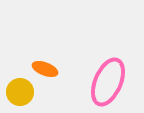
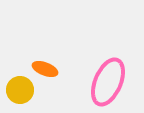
yellow circle: moved 2 px up
